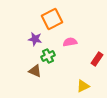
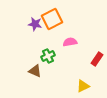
purple star: moved 15 px up
